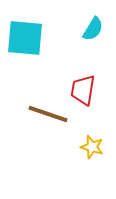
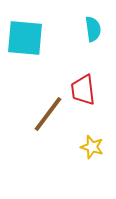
cyan semicircle: rotated 40 degrees counterclockwise
red trapezoid: rotated 16 degrees counterclockwise
brown line: rotated 72 degrees counterclockwise
